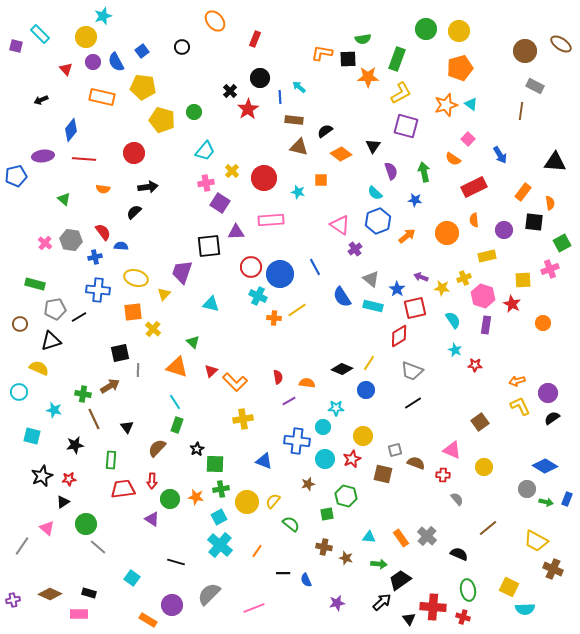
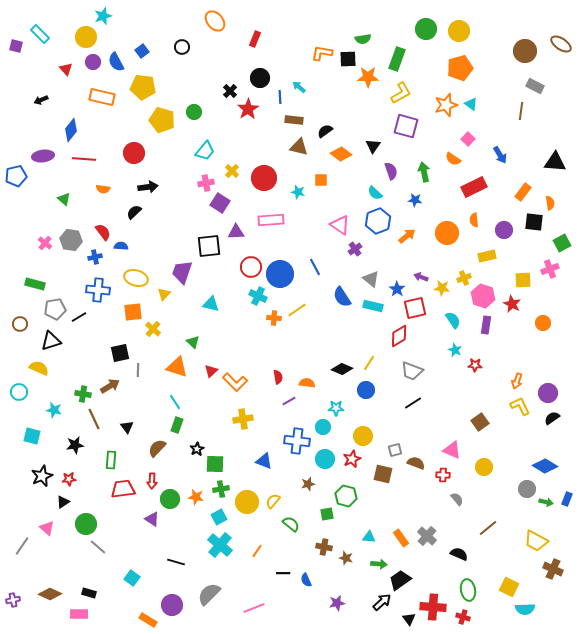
orange arrow at (517, 381): rotated 56 degrees counterclockwise
